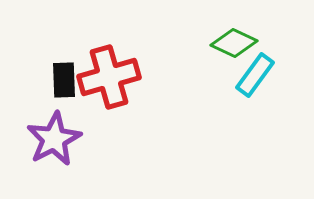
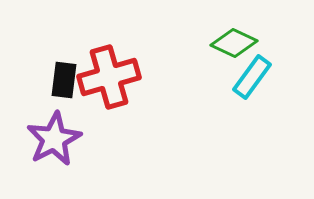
cyan rectangle: moved 3 px left, 2 px down
black rectangle: rotated 9 degrees clockwise
